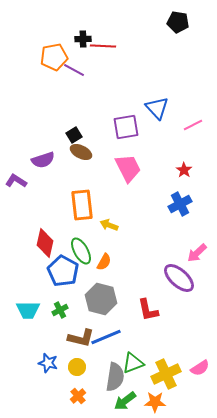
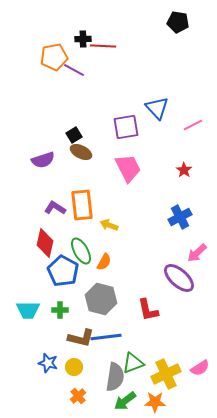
purple L-shape: moved 39 px right, 27 px down
blue cross: moved 13 px down
green cross: rotated 28 degrees clockwise
blue line: rotated 16 degrees clockwise
yellow circle: moved 3 px left
